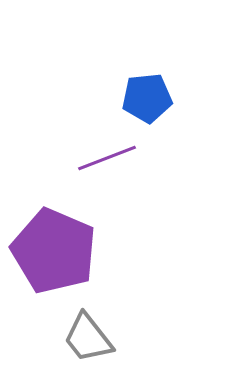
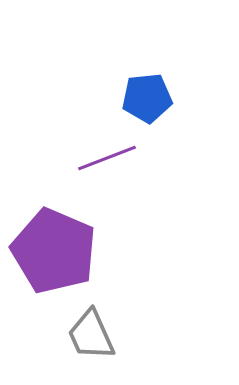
gray trapezoid: moved 3 px right, 3 px up; rotated 14 degrees clockwise
